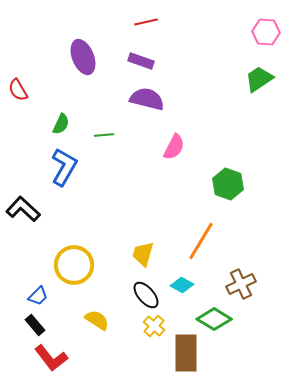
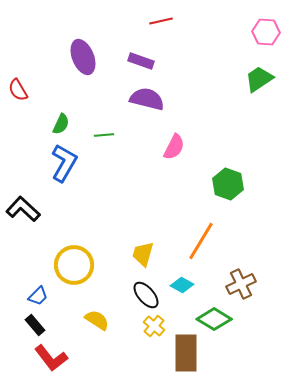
red line: moved 15 px right, 1 px up
blue L-shape: moved 4 px up
